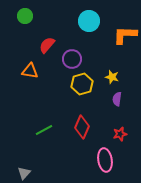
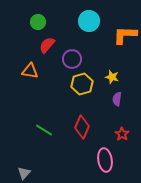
green circle: moved 13 px right, 6 px down
green line: rotated 60 degrees clockwise
red star: moved 2 px right; rotated 24 degrees counterclockwise
